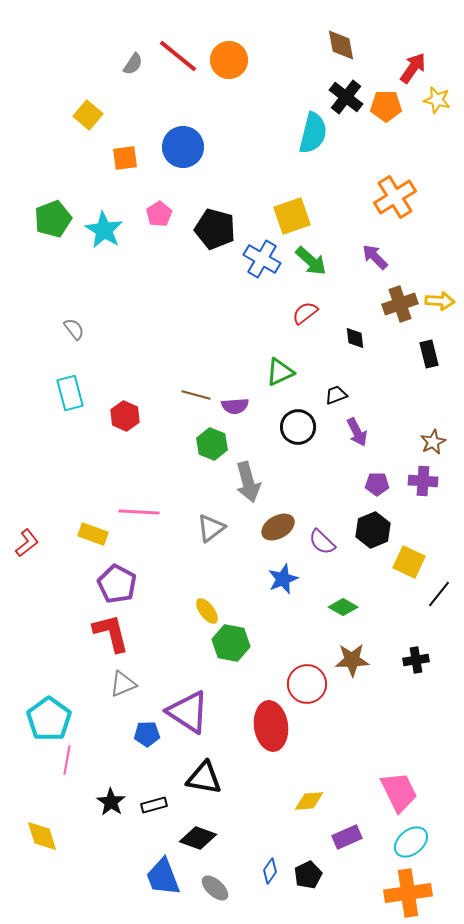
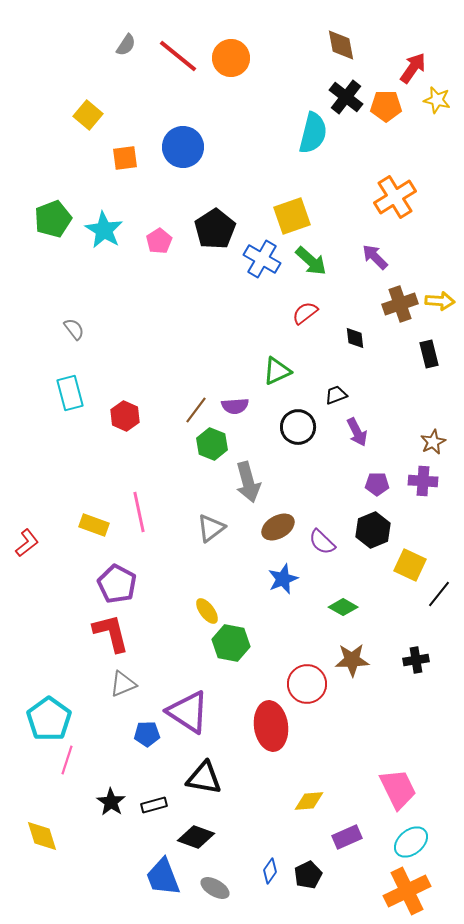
orange circle at (229, 60): moved 2 px right, 2 px up
gray semicircle at (133, 64): moved 7 px left, 19 px up
pink pentagon at (159, 214): moved 27 px down
black pentagon at (215, 229): rotated 24 degrees clockwise
green triangle at (280, 372): moved 3 px left, 1 px up
brown line at (196, 395): moved 15 px down; rotated 68 degrees counterclockwise
pink line at (139, 512): rotated 75 degrees clockwise
yellow rectangle at (93, 534): moved 1 px right, 9 px up
yellow square at (409, 562): moved 1 px right, 3 px down
pink line at (67, 760): rotated 8 degrees clockwise
pink trapezoid at (399, 792): moved 1 px left, 3 px up
black diamond at (198, 838): moved 2 px left, 1 px up
gray ellipse at (215, 888): rotated 12 degrees counterclockwise
orange cross at (408, 893): moved 1 px left, 2 px up; rotated 18 degrees counterclockwise
